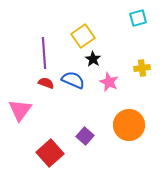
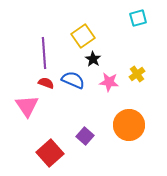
yellow cross: moved 5 px left, 6 px down; rotated 28 degrees counterclockwise
pink star: rotated 18 degrees counterclockwise
pink triangle: moved 7 px right, 4 px up; rotated 10 degrees counterclockwise
